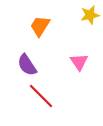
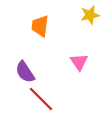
orange trapezoid: rotated 25 degrees counterclockwise
purple semicircle: moved 2 px left, 7 px down
red line: moved 3 px down
